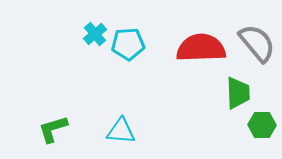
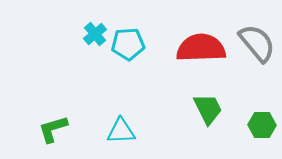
green trapezoid: moved 30 px left, 16 px down; rotated 24 degrees counterclockwise
cyan triangle: rotated 8 degrees counterclockwise
